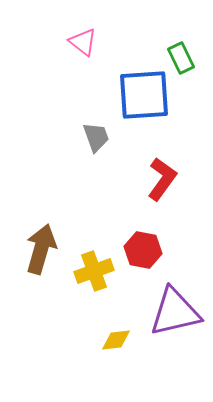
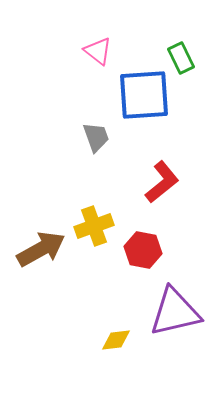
pink triangle: moved 15 px right, 9 px down
red L-shape: moved 3 px down; rotated 15 degrees clockwise
brown arrow: rotated 45 degrees clockwise
yellow cross: moved 45 px up
